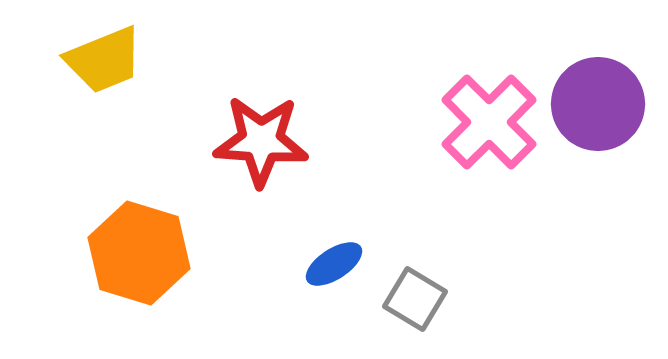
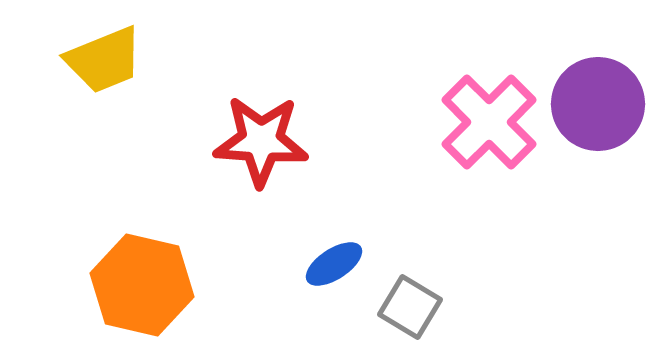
orange hexagon: moved 3 px right, 32 px down; rotated 4 degrees counterclockwise
gray square: moved 5 px left, 8 px down
